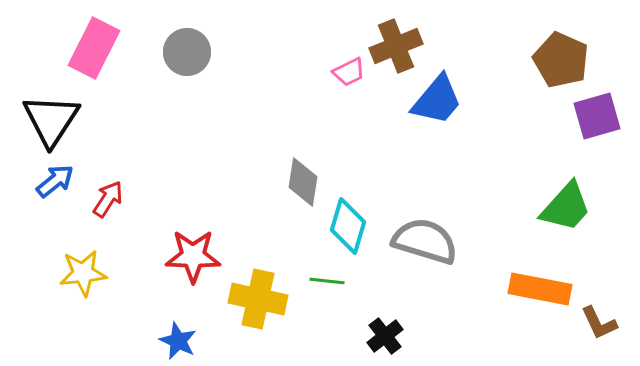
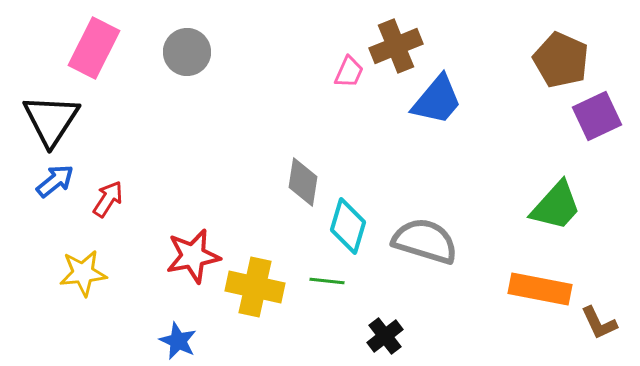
pink trapezoid: rotated 40 degrees counterclockwise
purple square: rotated 9 degrees counterclockwise
green trapezoid: moved 10 px left, 1 px up
red star: rotated 12 degrees counterclockwise
yellow cross: moved 3 px left, 12 px up
